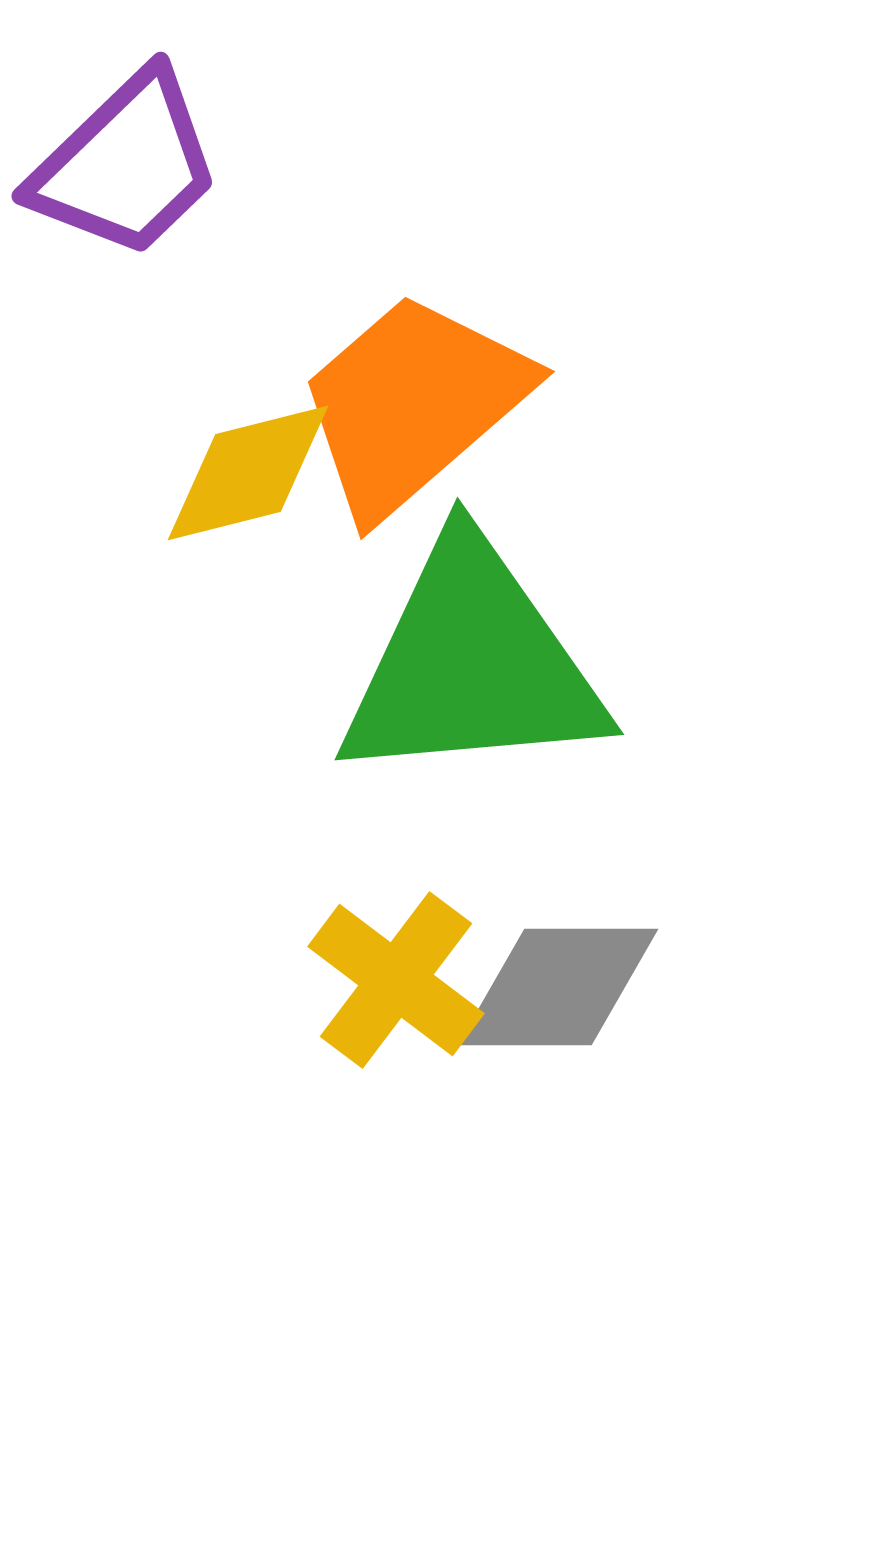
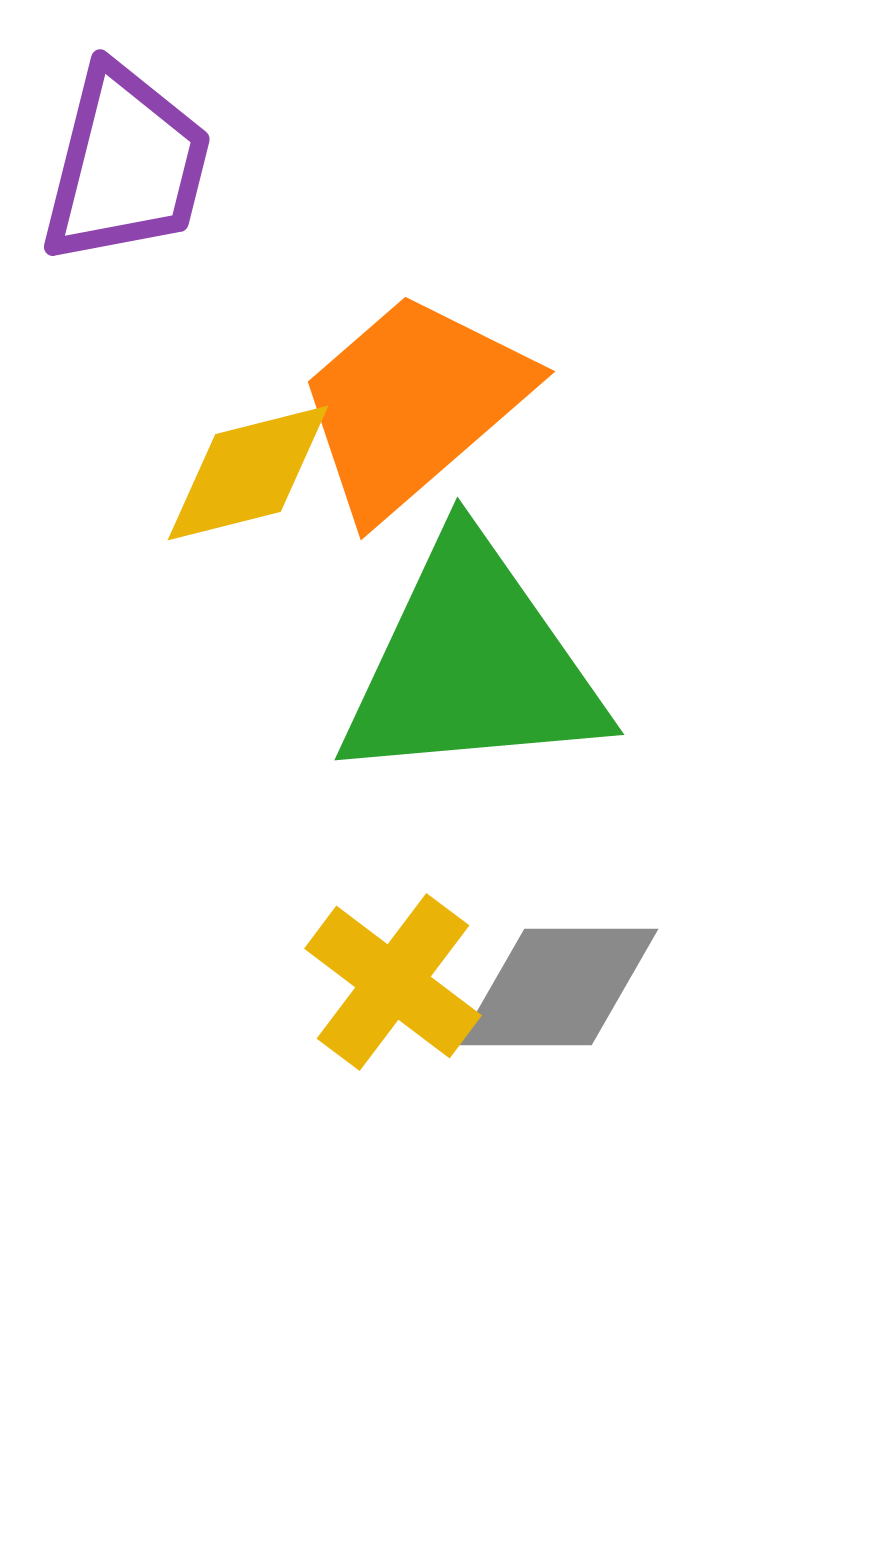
purple trapezoid: rotated 32 degrees counterclockwise
yellow cross: moved 3 px left, 2 px down
